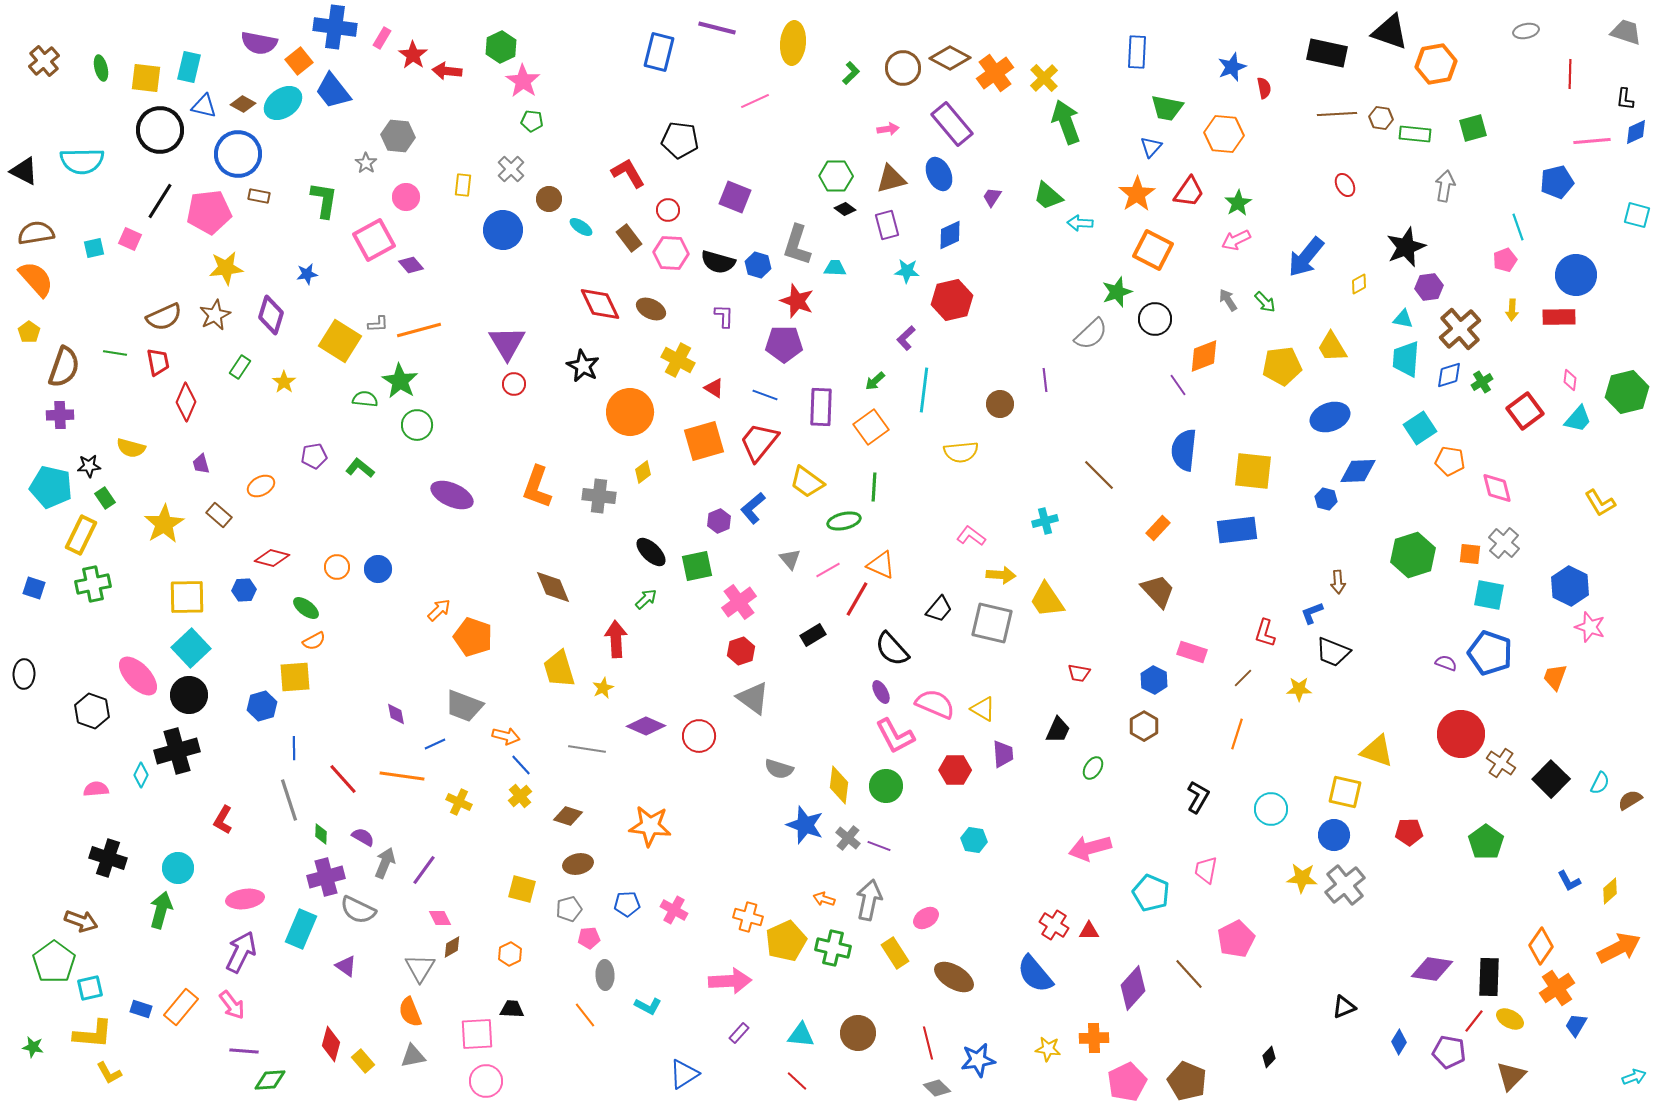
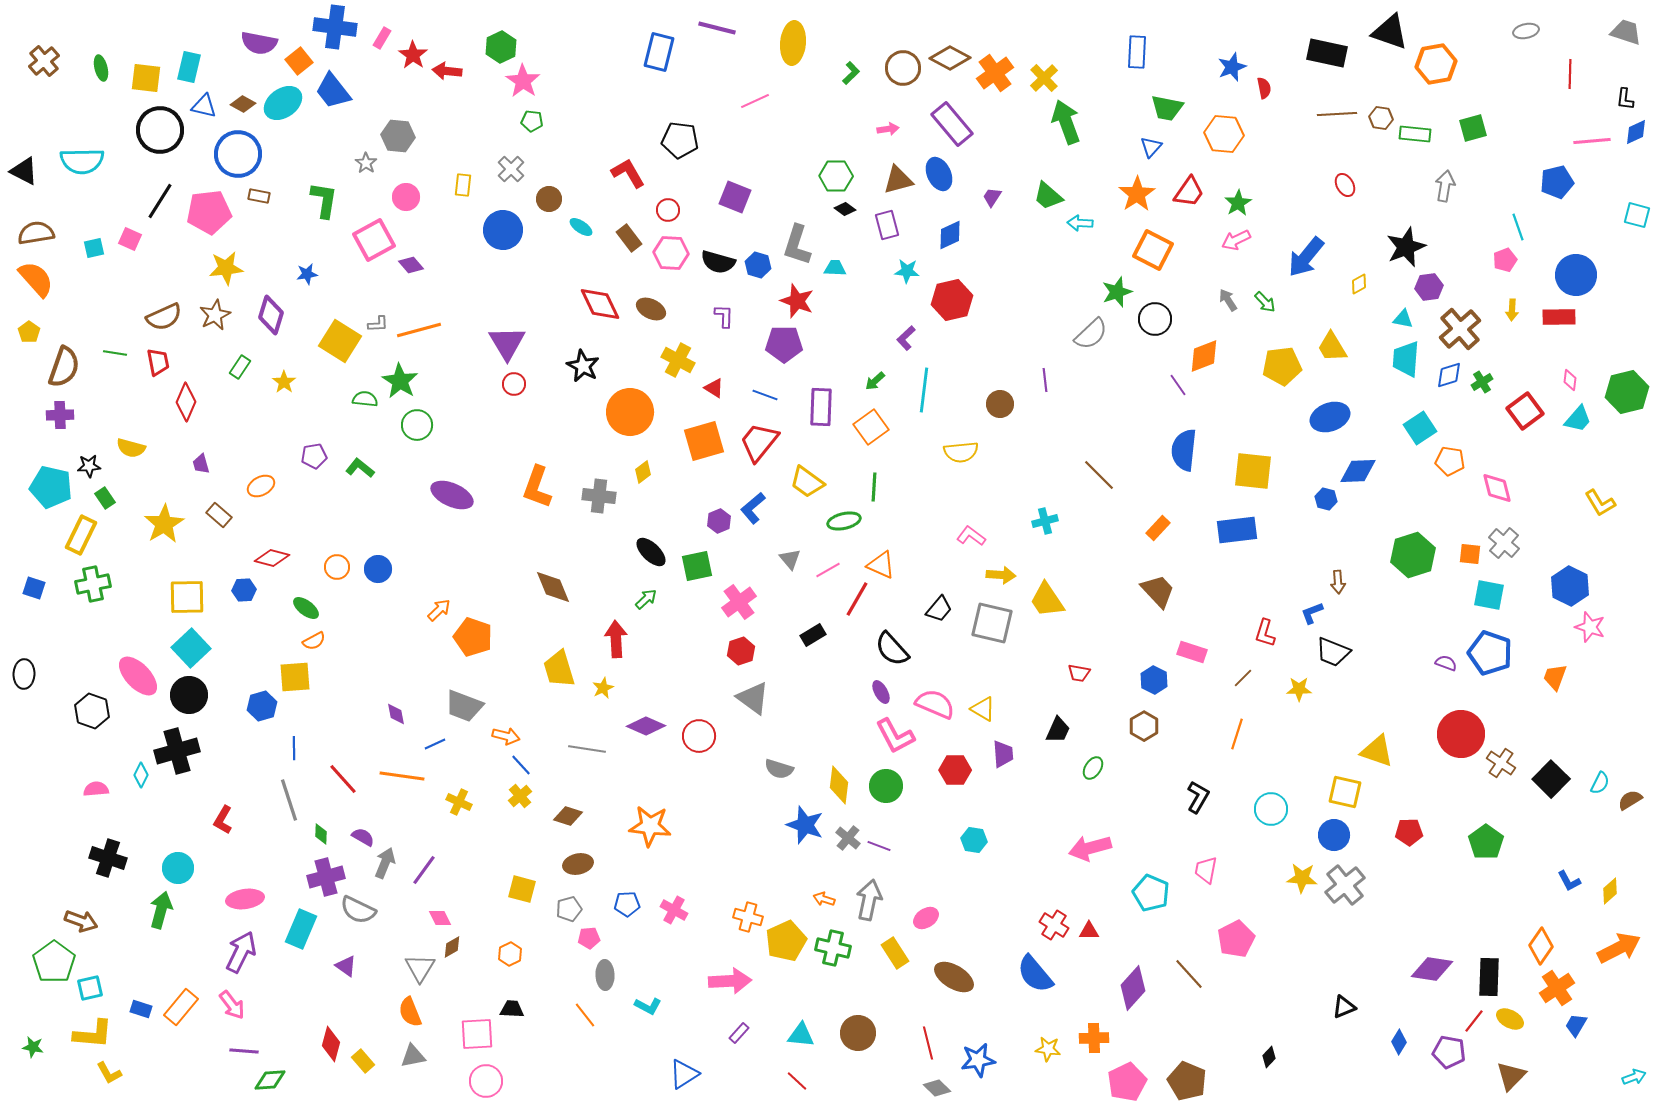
brown triangle at (891, 179): moved 7 px right, 1 px down
